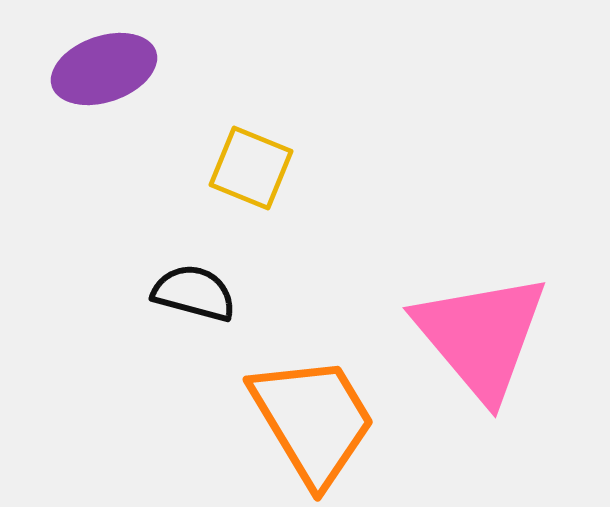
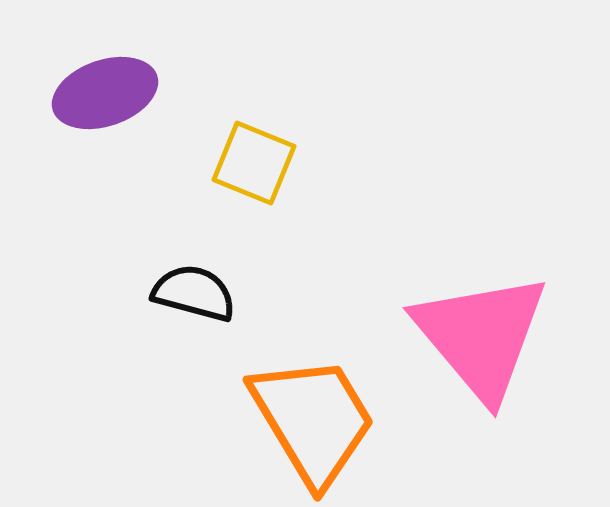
purple ellipse: moved 1 px right, 24 px down
yellow square: moved 3 px right, 5 px up
